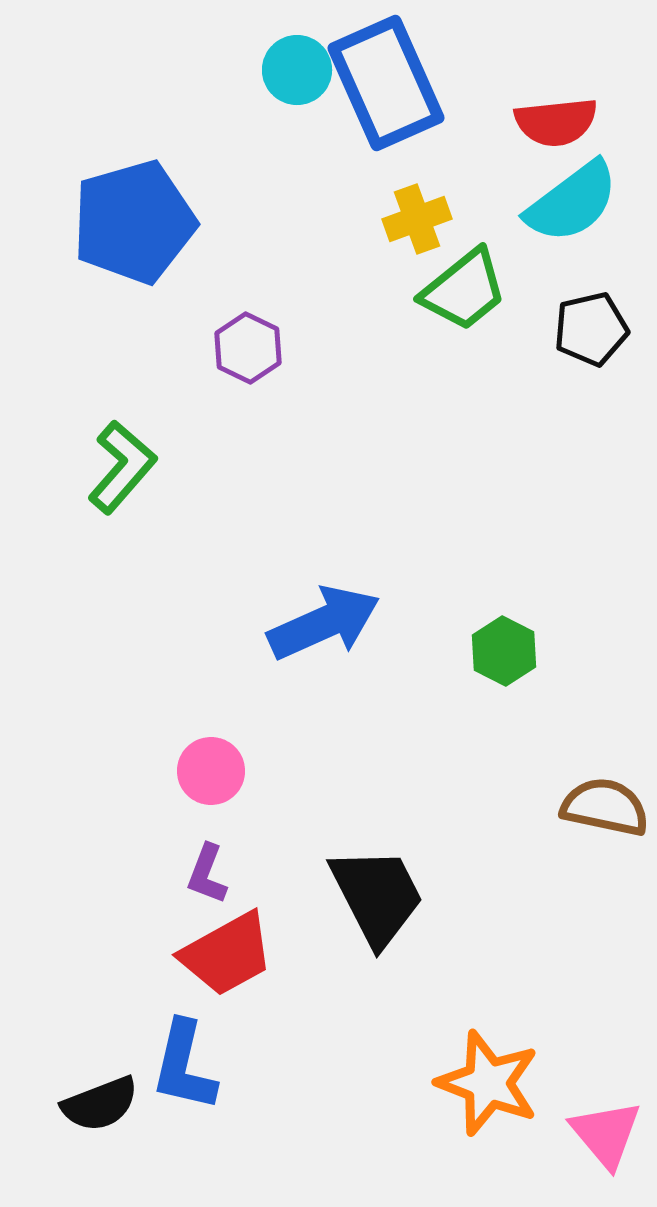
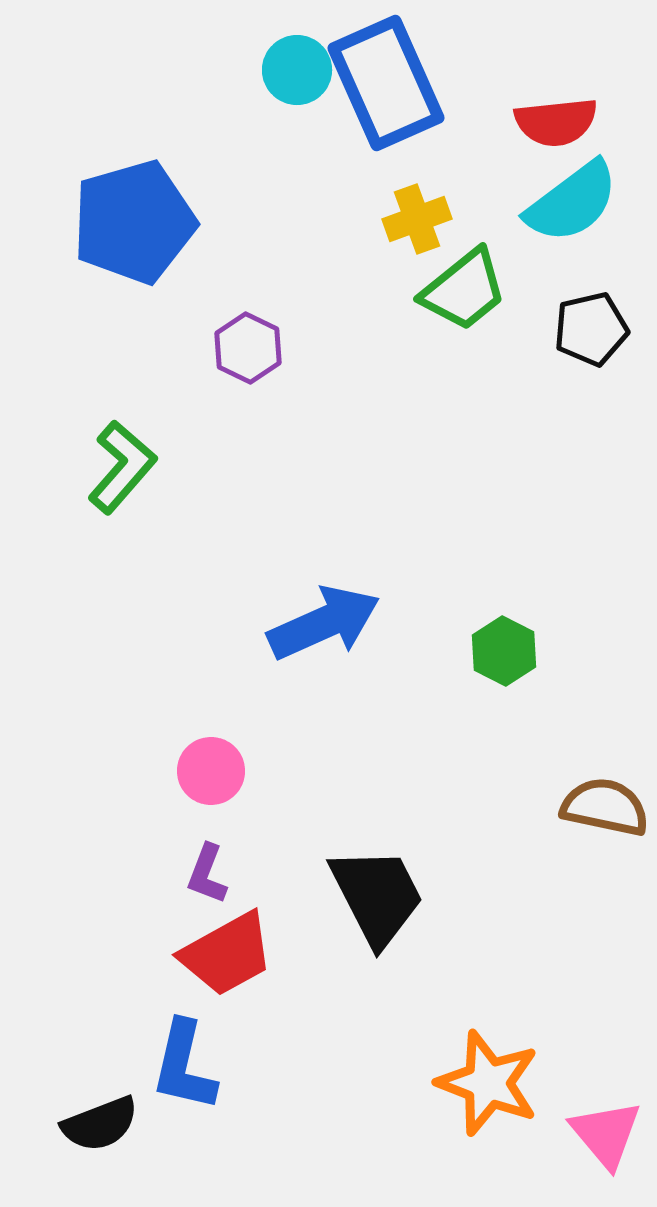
black semicircle: moved 20 px down
